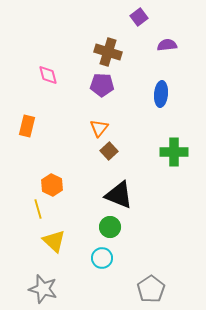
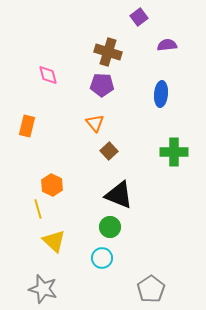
orange triangle: moved 4 px left, 5 px up; rotated 18 degrees counterclockwise
